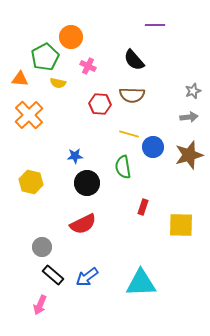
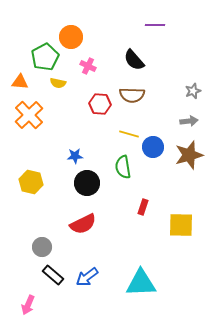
orange triangle: moved 3 px down
gray arrow: moved 4 px down
pink arrow: moved 12 px left
